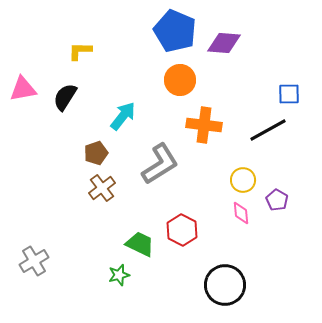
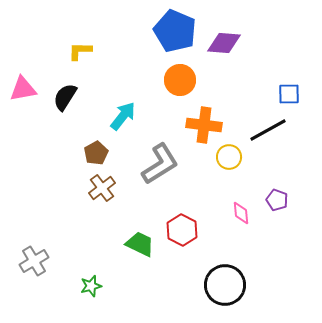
brown pentagon: rotated 10 degrees counterclockwise
yellow circle: moved 14 px left, 23 px up
purple pentagon: rotated 10 degrees counterclockwise
green star: moved 28 px left, 11 px down
